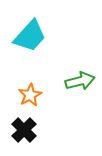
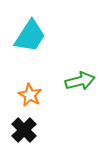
cyan trapezoid: rotated 9 degrees counterclockwise
orange star: rotated 15 degrees counterclockwise
